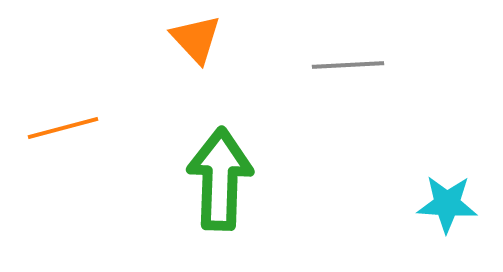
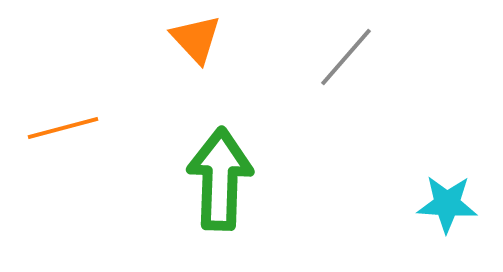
gray line: moved 2 px left, 8 px up; rotated 46 degrees counterclockwise
